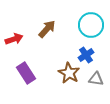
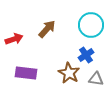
purple rectangle: rotated 50 degrees counterclockwise
